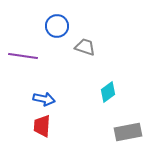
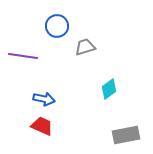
gray trapezoid: rotated 35 degrees counterclockwise
cyan diamond: moved 1 px right, 3 px up
red trapezoid: rotated 110 degrees clockwise
gray rectangle: moved 2 px left, 3 px down
